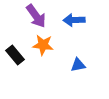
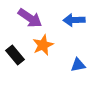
purple arrow: moved 6 px left, 2 px down; rotated 20 degrees counterclockwise
orange star: rotated 30 degrees counterclockwise
